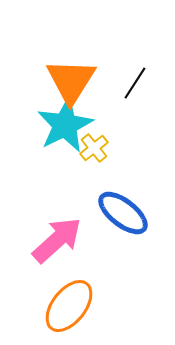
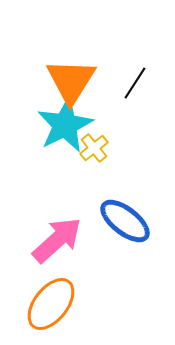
blue ellipse: moved 2 px right, 8 px down
orange ellipse: moved 18 px left, 2 px up
